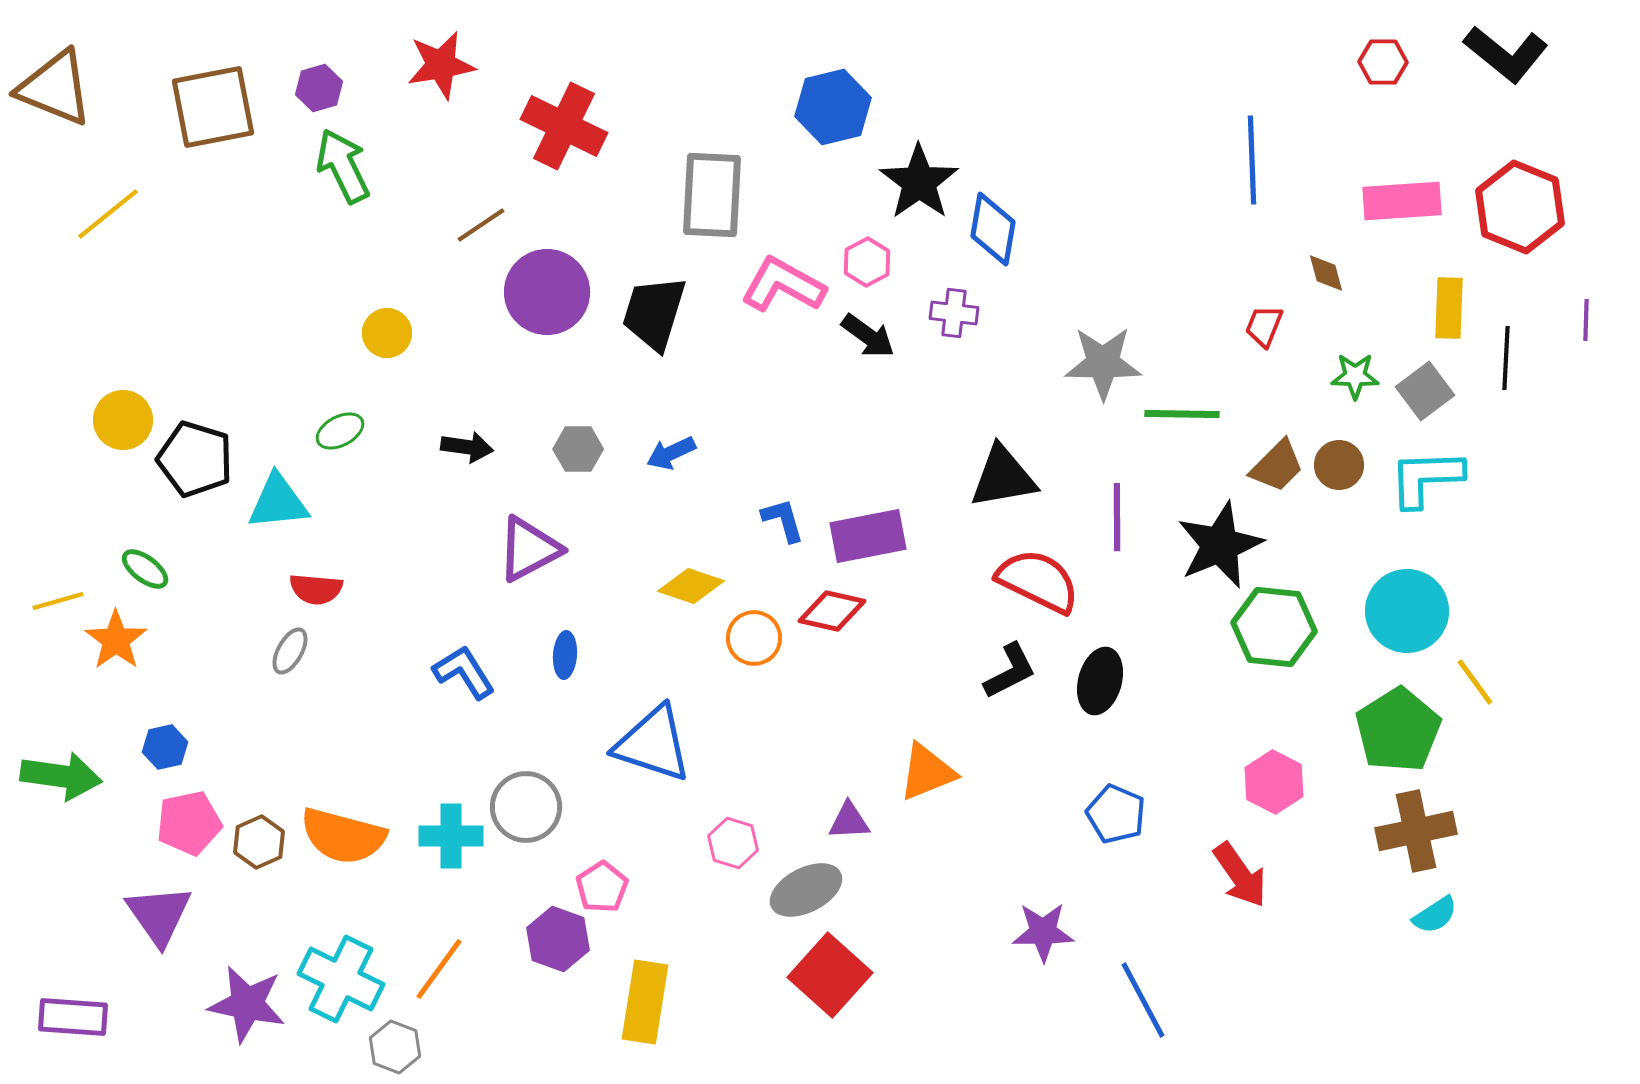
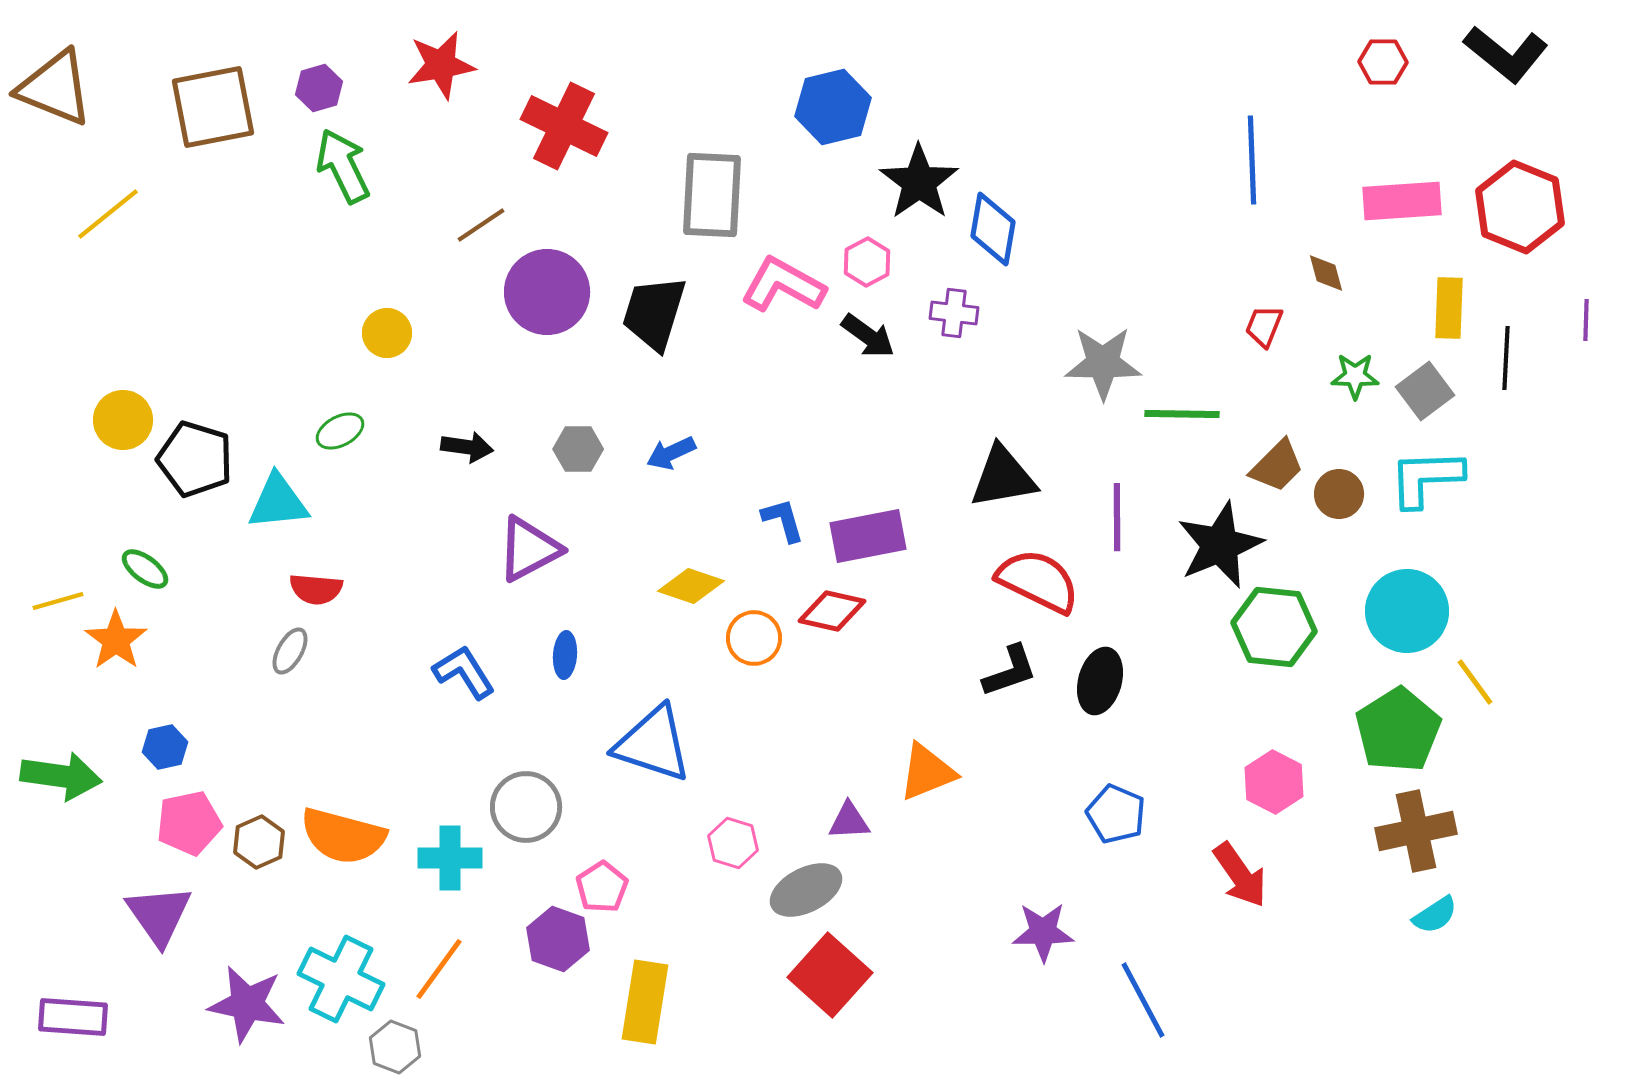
brown circle at (1339, 465): moved 29 px down
black L-shape at (1010, 671): rotated 8 degrees clockwise
cyan cross at (451, 836): moved 1 px left, 22 px down
